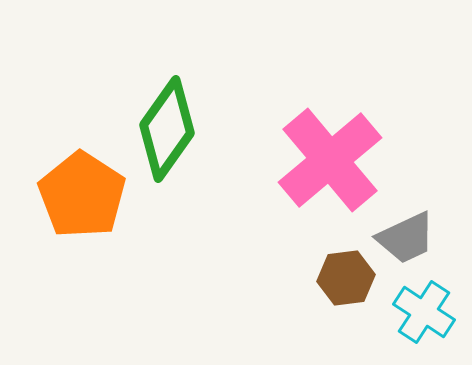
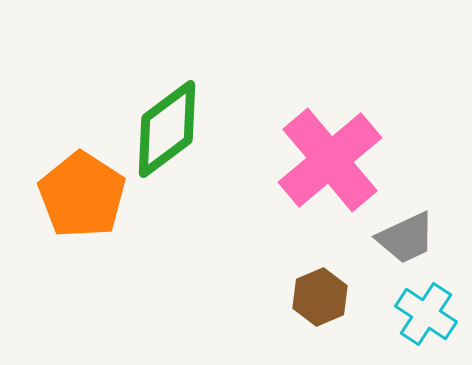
green diamond: rotated 18 degrees clockwise
brown hexagon: moved 26 px left, 19 px down; rotated 16 degrees counterclockwise
cyan cross: moved 2 px right, 2 px down
